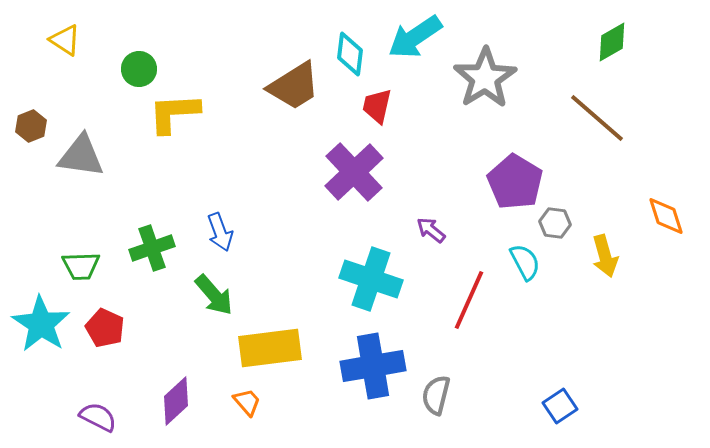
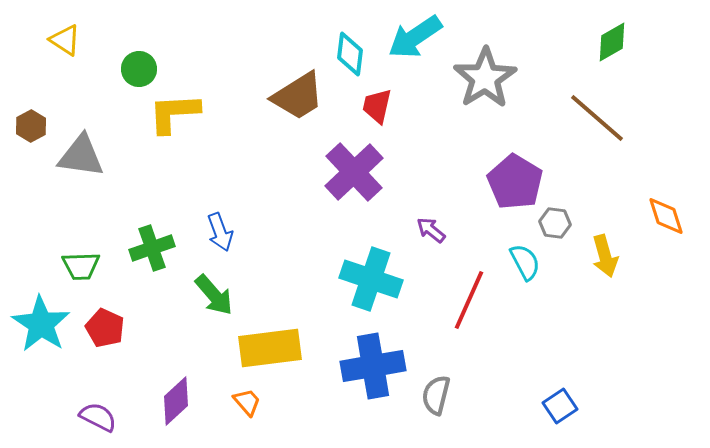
brown trapezoid: moved 4 px right, 10 px down
brown hexagon: rotated 8 degrees counterclockwise
